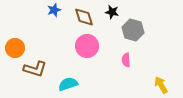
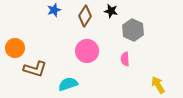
black star: moved 1 px left, 1 px up
brown diamond: moved 1 px right, 1 px up; rotated 50 degrees clockwise
gray hexagon: rotated 10 degrees clockwise
pink circle: moved 5 px down
pink semicircle: moved 1 px left, 1 px up
yellow arrow: moved 3 px left
